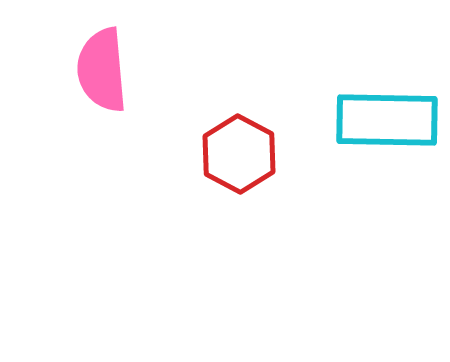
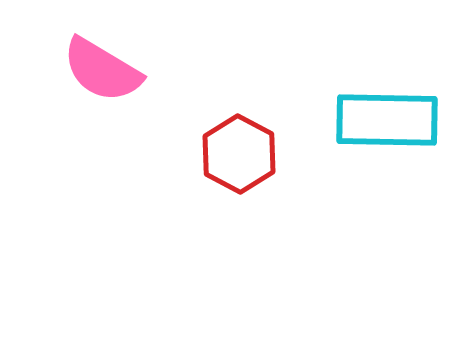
pink semicircle: rotated 54 degrees counterclockwise
